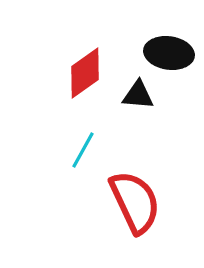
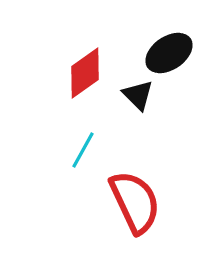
black ellipse: rotated 42 degrees counterclockwise
black triangle: rotated 40 degrees clockwise
